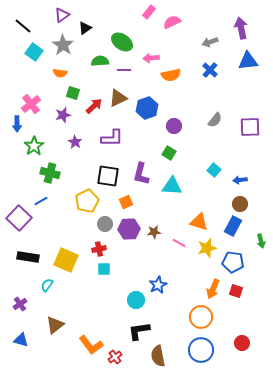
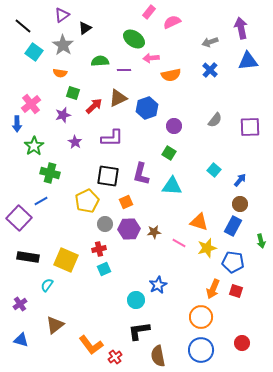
green ellipse at (122, 42): moved 12 px right, 3 px up
blue arrow at (240, 180): rotated 136 degrees clockwise
cyan square at (104, 269): rotated 24 degrees counterclockwise
